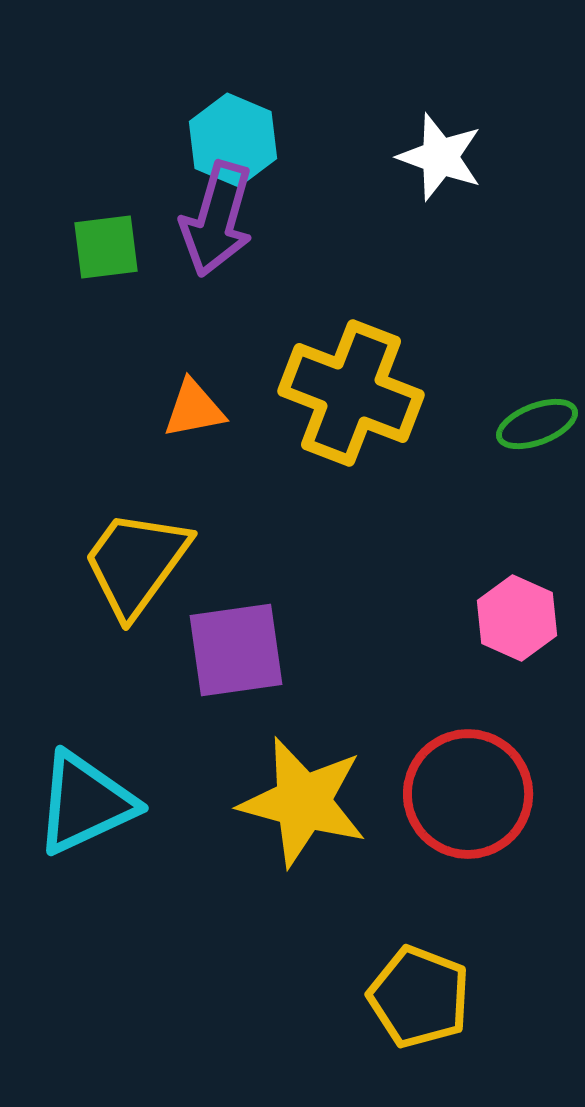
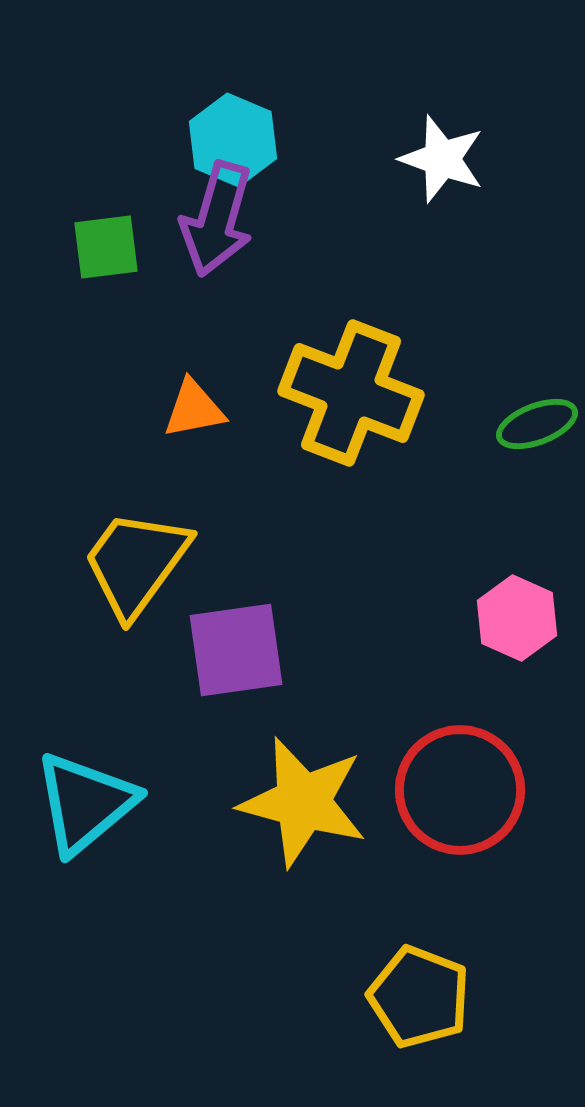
white star: moved 2 px right, 2 px down
red circle: moved 8 px left, 4 px up
cyan triangle: rotated 15 degrees counterclockwise
